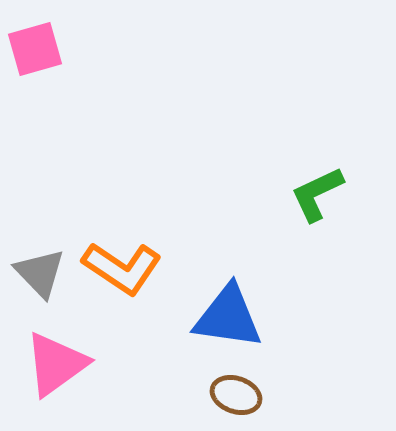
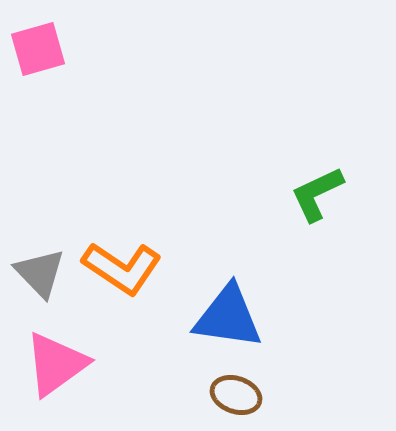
pink square: moved 3 px right
